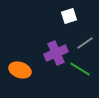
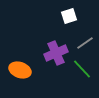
green line: moved 2 px right; rotated 15 degrees clockwise
